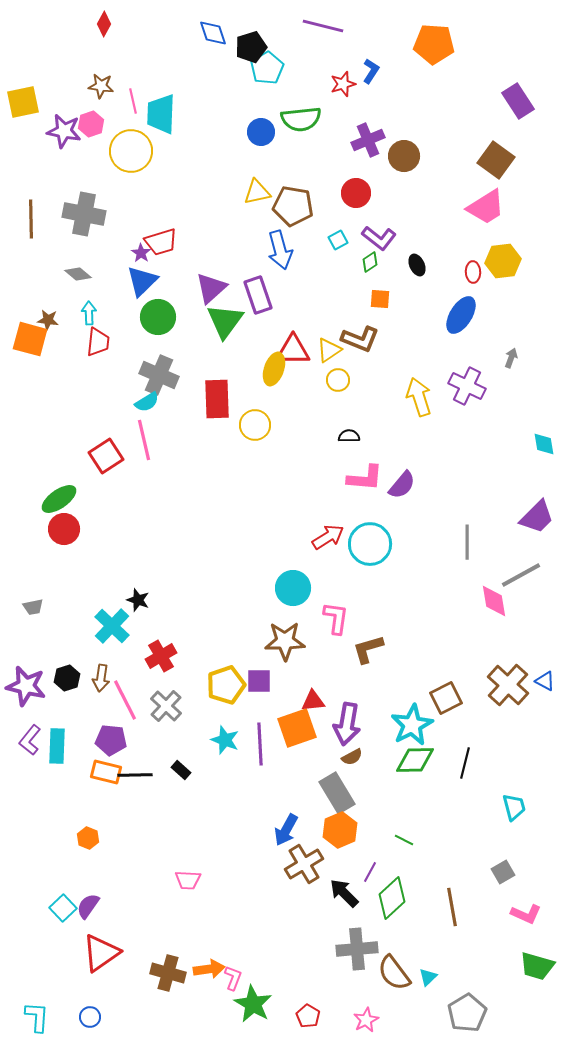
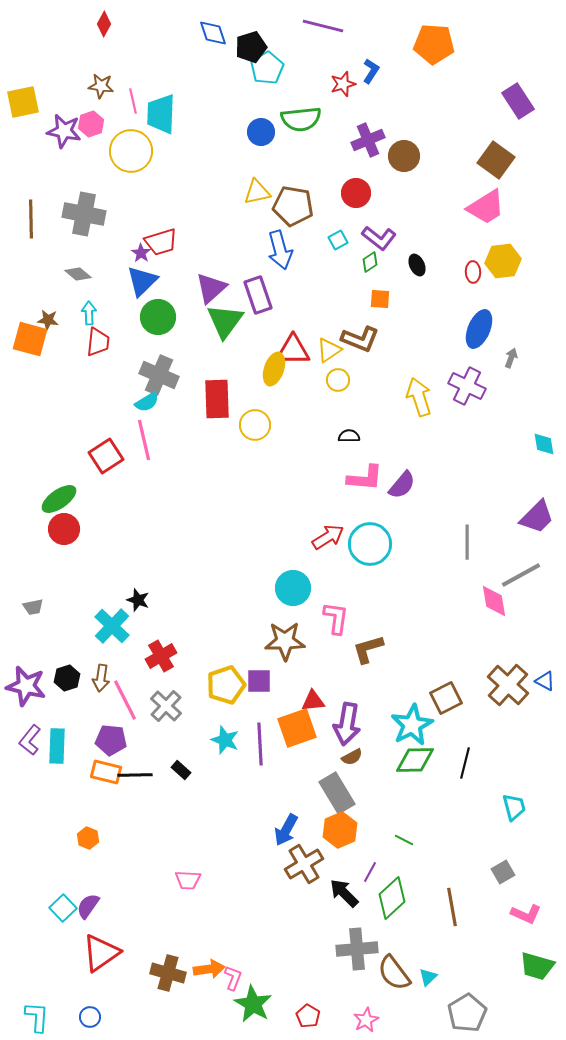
blue ellipse at (461, 315): moved 18 px right, 14 px down; rotated 9 degrees counterclockwise
